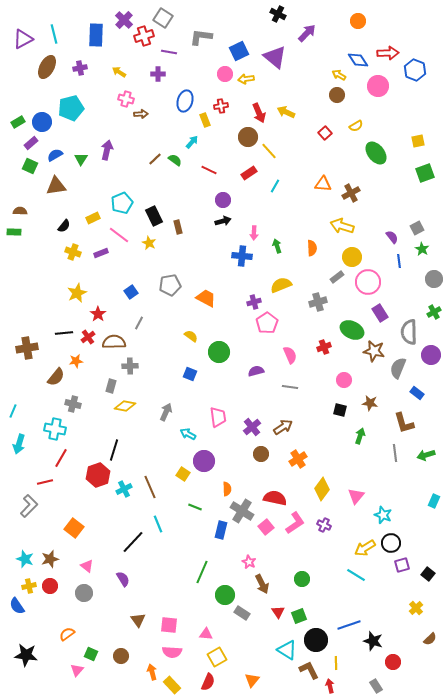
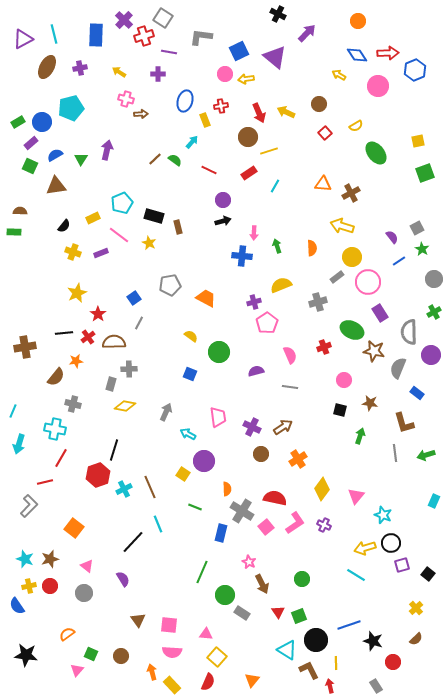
blue diamond at (358, 60): moved 1 px left, 5 px up
blue hexagon at (415, 70): rotated 15 degrees clockwise
brown circle at (337, 95): moved 18 px left, 9 px down
yellow line at (269, 151): rotated 66 degrees counterclockwise
black rectangle at (154, 216): rotated 48 degrees counterclockwise
blue line at (399, 261): rotated 64 degrees clockwise
blue square at (131, 292): moved 3 px right, 6 px down
brown cross at (27, 348): moved 2 px left, 1 px up
gray cross at (130, 366): moved 1 px left, 3 px down
gray rectangle at (111, 386): moved 2 px up
purple cross at (252, 427): rotated 24 degrees counterclockwise
blue rectangle at (221, 530): moved 3 px down
yellow arrow at (365, 548): rotated 15 degrees clockwise
brown semicircle at (430, 639): moved 14 px left
yellow square at (217, 657): rotated 18 degrees counterclockwise
